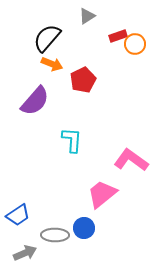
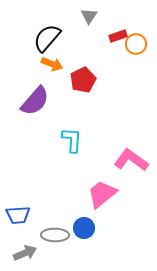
gray triangle: moved 2 px right; rotated 24 degrees counterclockwise
orange circle: moved 1 px right
blue trapezoid: rotated 30 degrees clockwise
